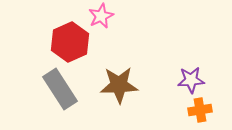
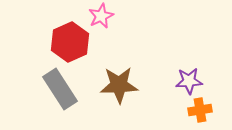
purple star: moved 2 px left, 1 px down
